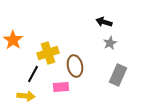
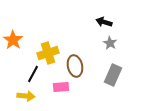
gray star: rotated 16 degrees counterclockwise
gray rectangle: moved 5 px left
